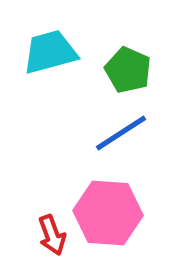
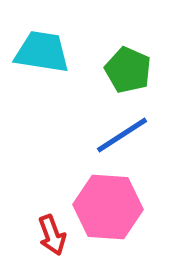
cyan trapezoid: moved 8 px left; rotated 24 degrees clockwise
blue line: moved 1 px right, 2 px down
pink hexagon: moved 6 px up
